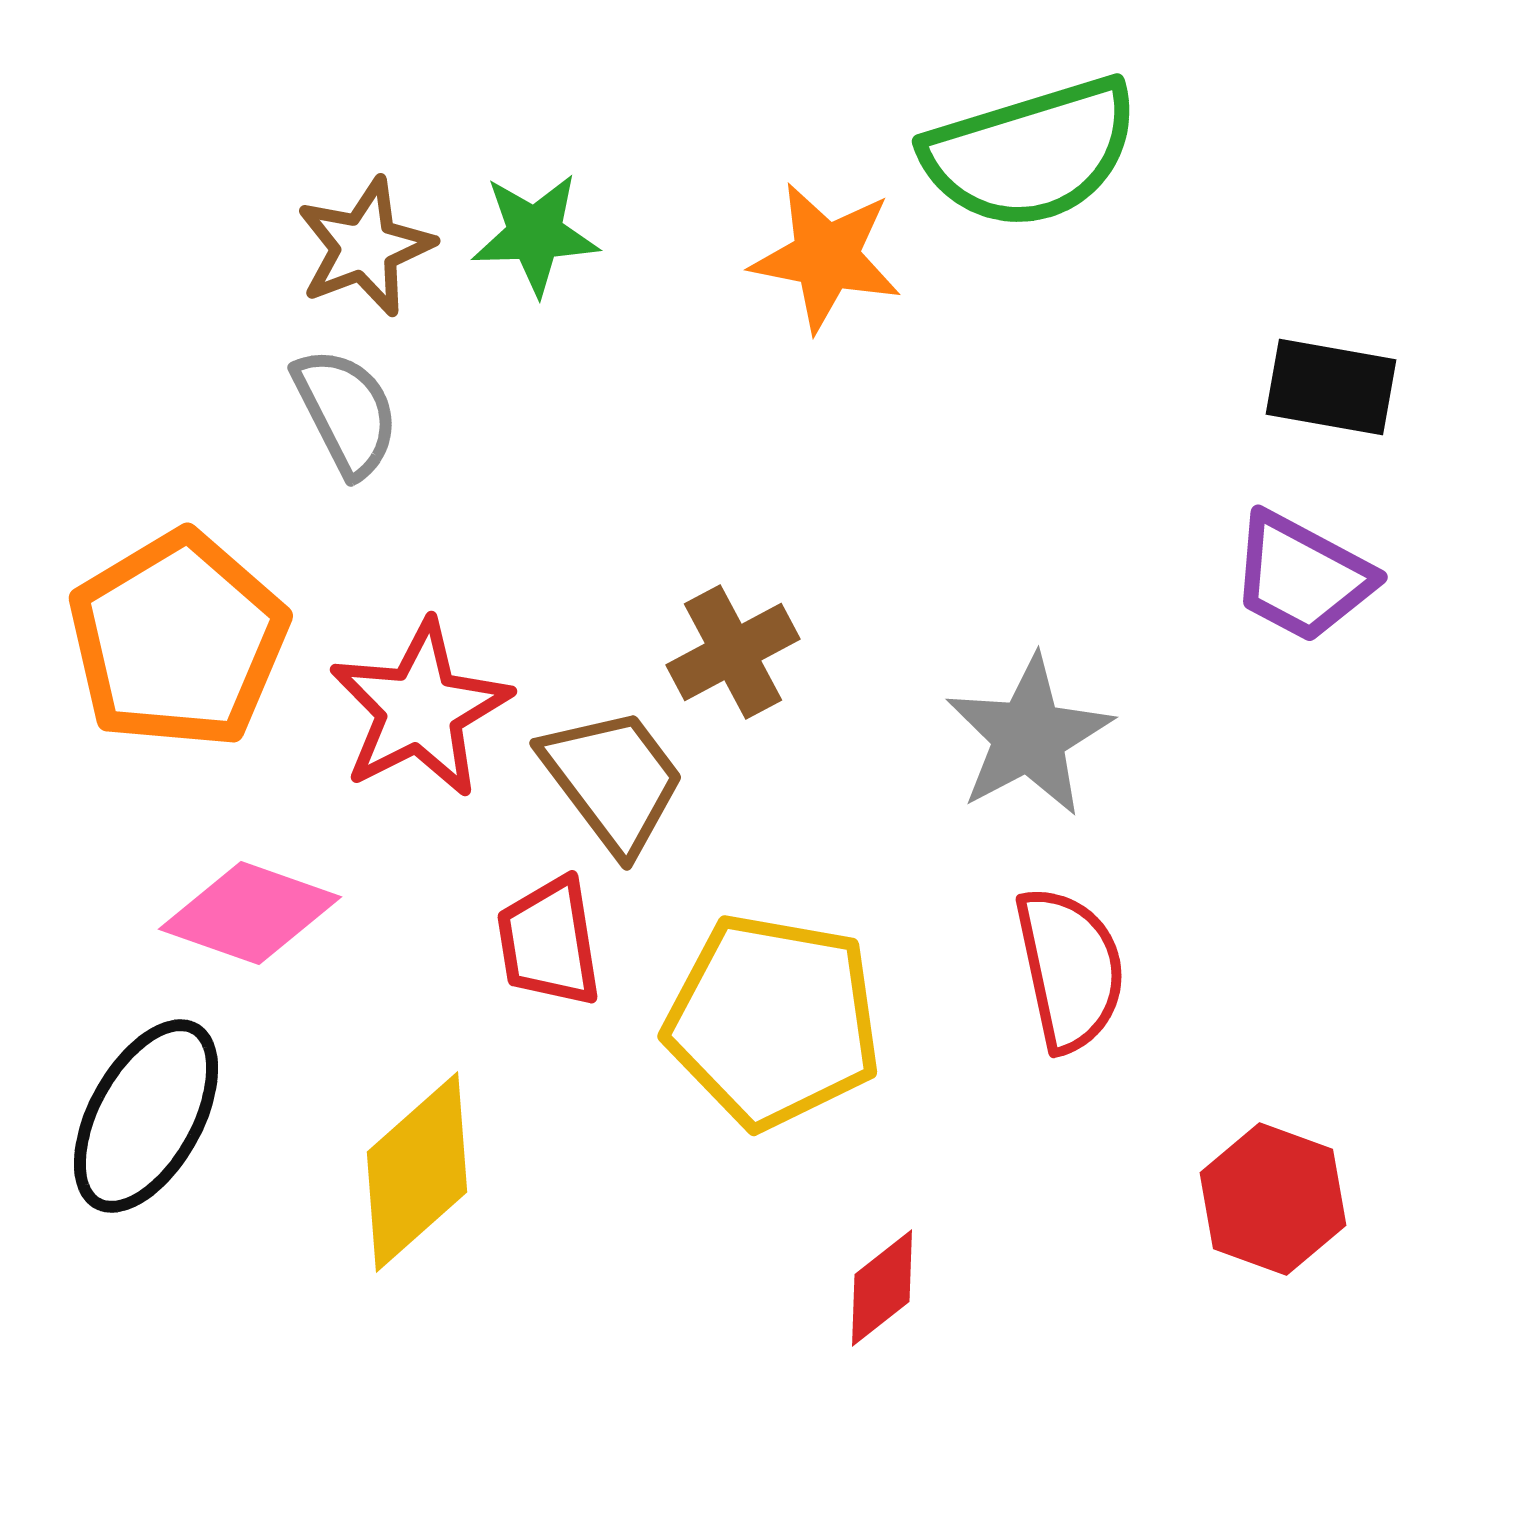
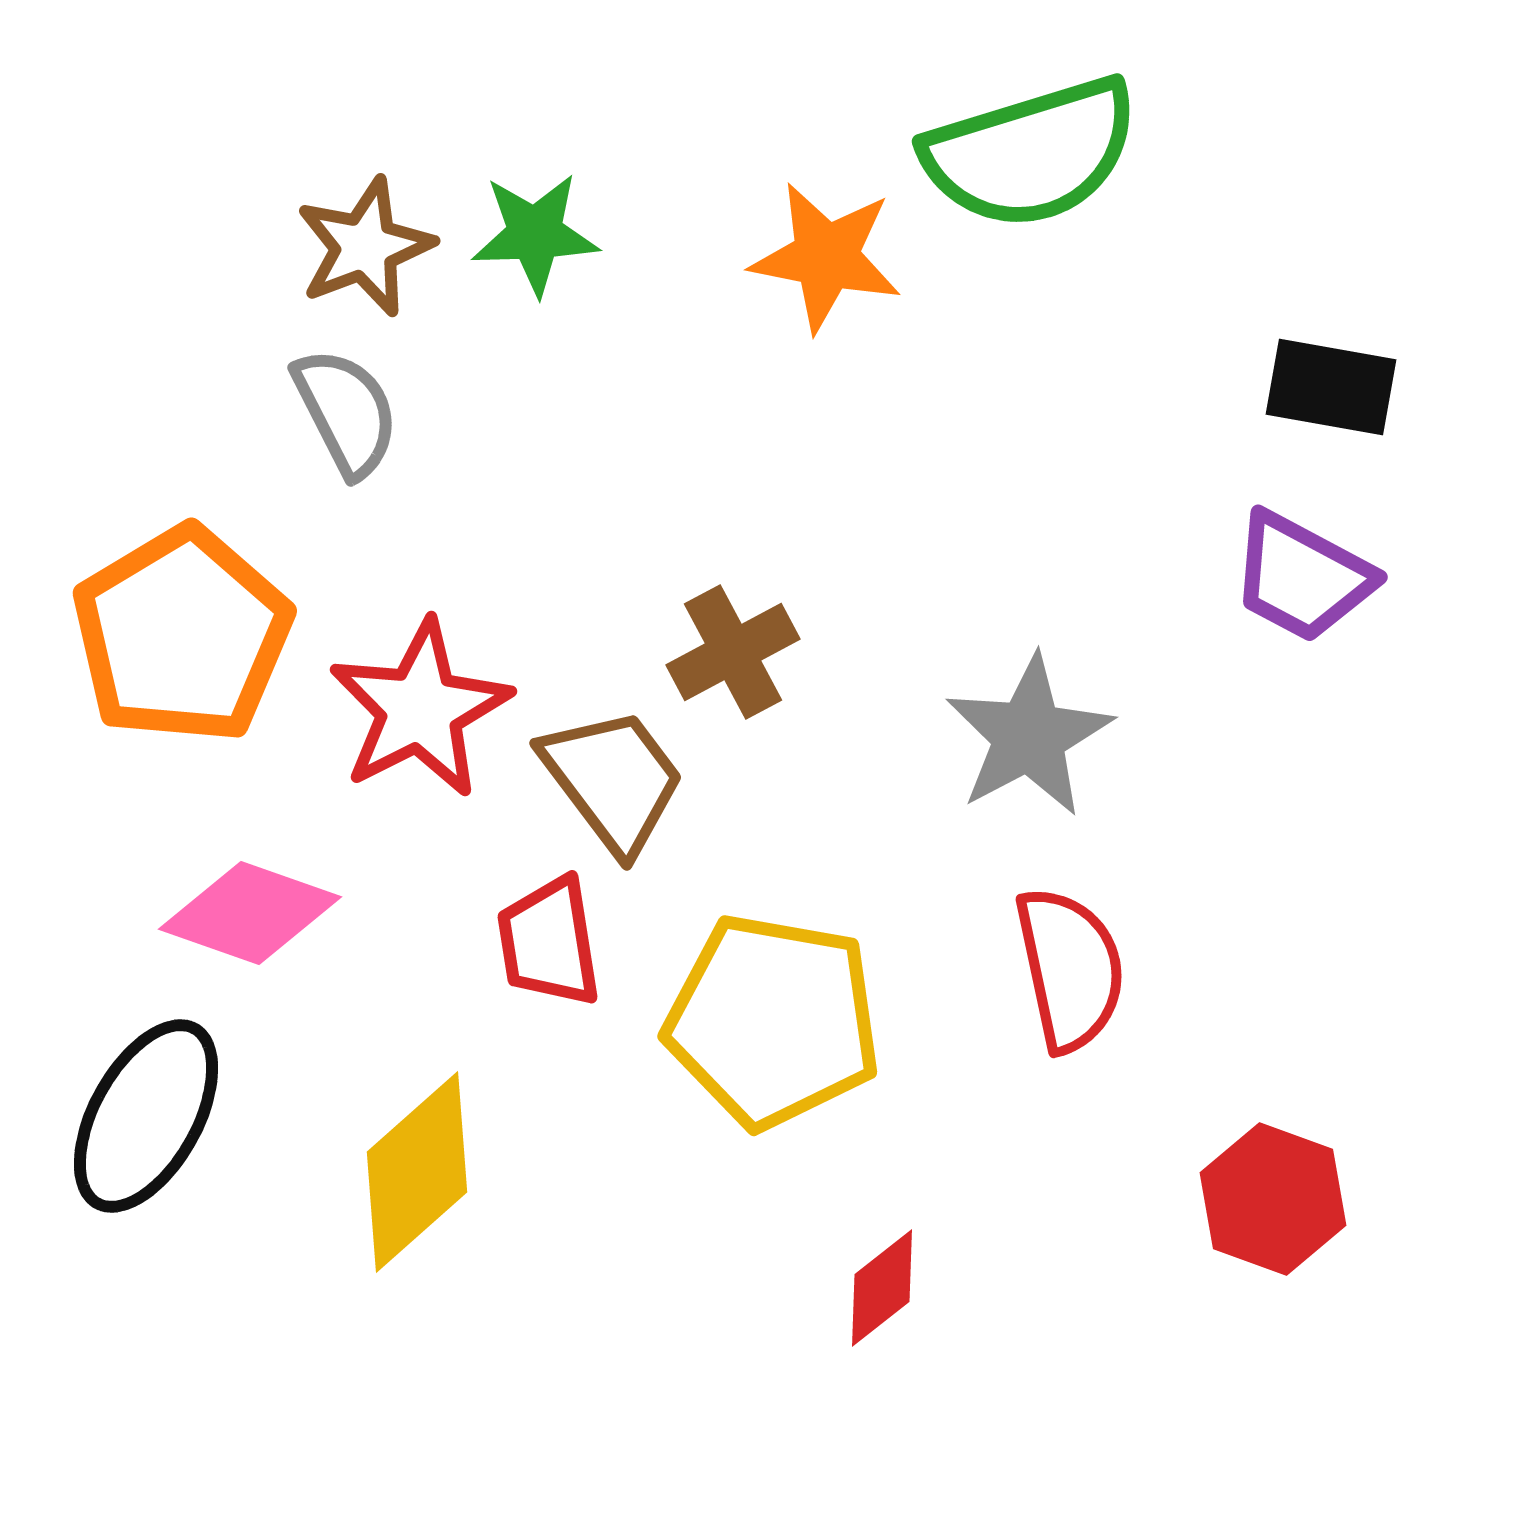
orange pentagon: moved 4 px right, 5 px up
